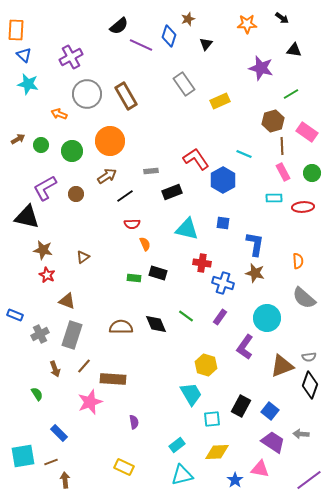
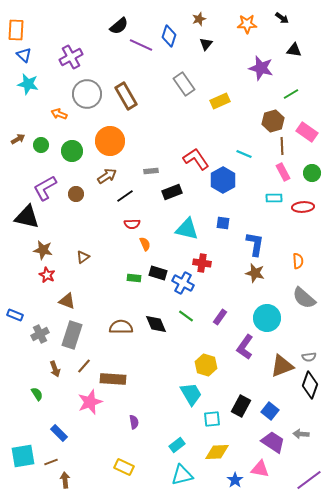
brown star at (188, 19): moved 11 px right
blue cross at (223, 283): moved 40 px left; rotated 10 degrees clockwise
